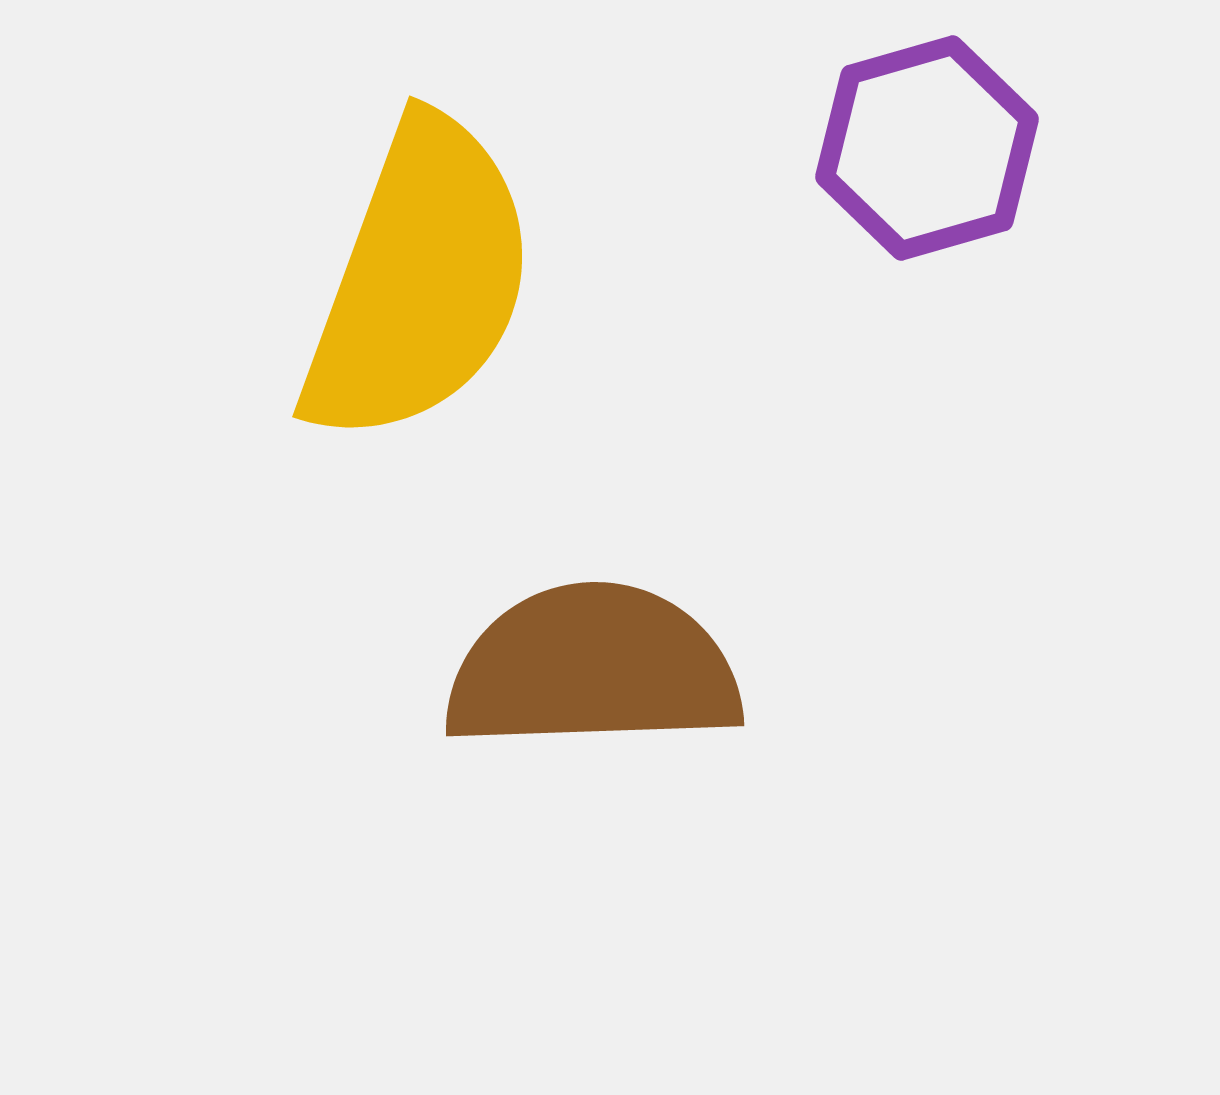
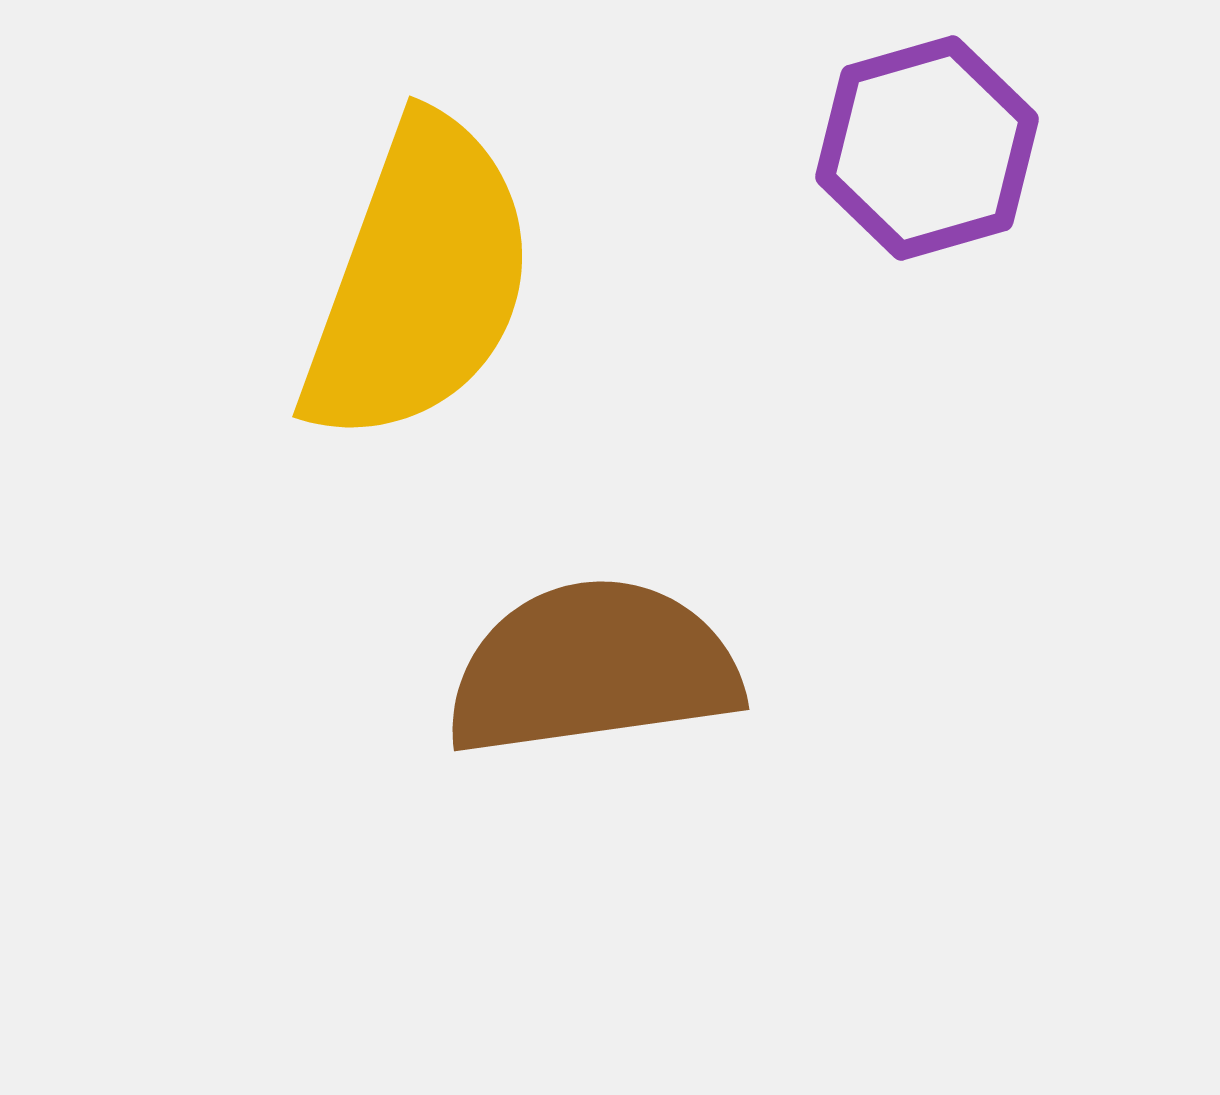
brown semicircle: rotated 6 degrees counterclockwise
